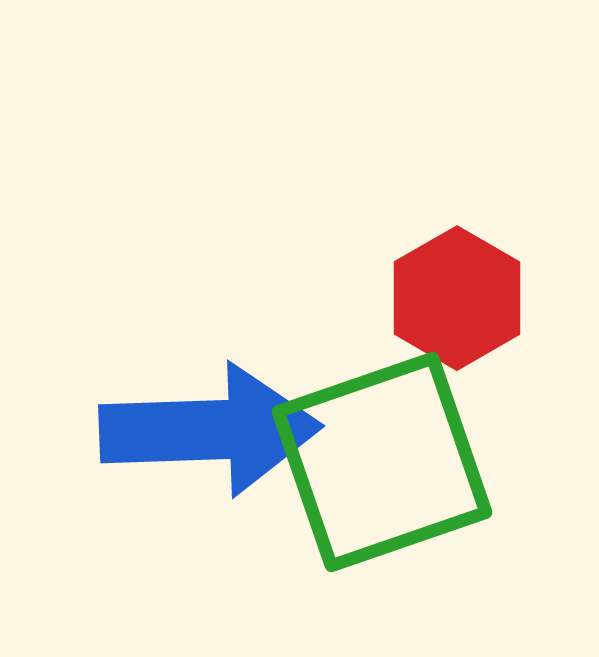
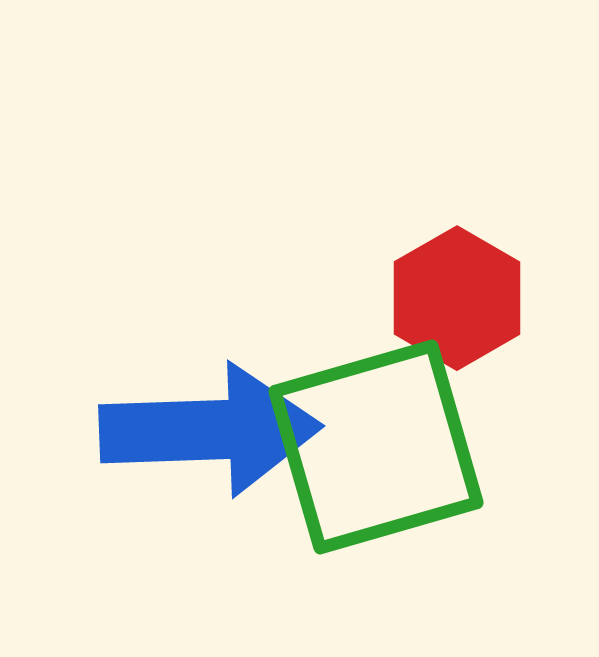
green square: moved 6 px left, 15 px up; rotated 3 degrees clockwise
